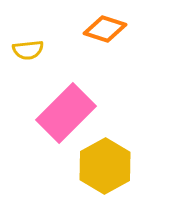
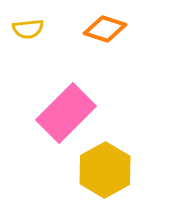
yellow semicircle: moved 21 px up
yellow hexagon: moved 4 px down
